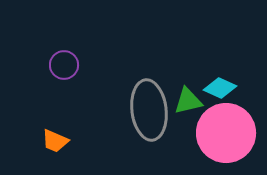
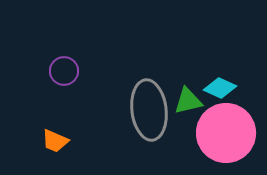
purple circle: moved 6 px down
